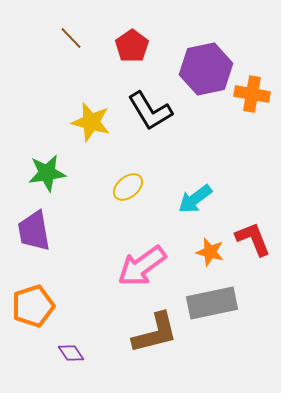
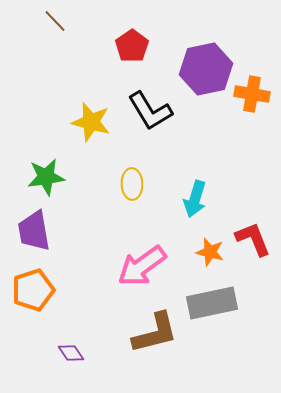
brown line: moved 16 px left, 17 px up
green star: moved 1 px left, 4 px down
yellow ellipse: moved 4 px right, 3 px up; rotated 52 degrees counterclockwise
cyan arrow: rotated 36 degrees counterclockwise
orange pentagon: moved 16 px up
